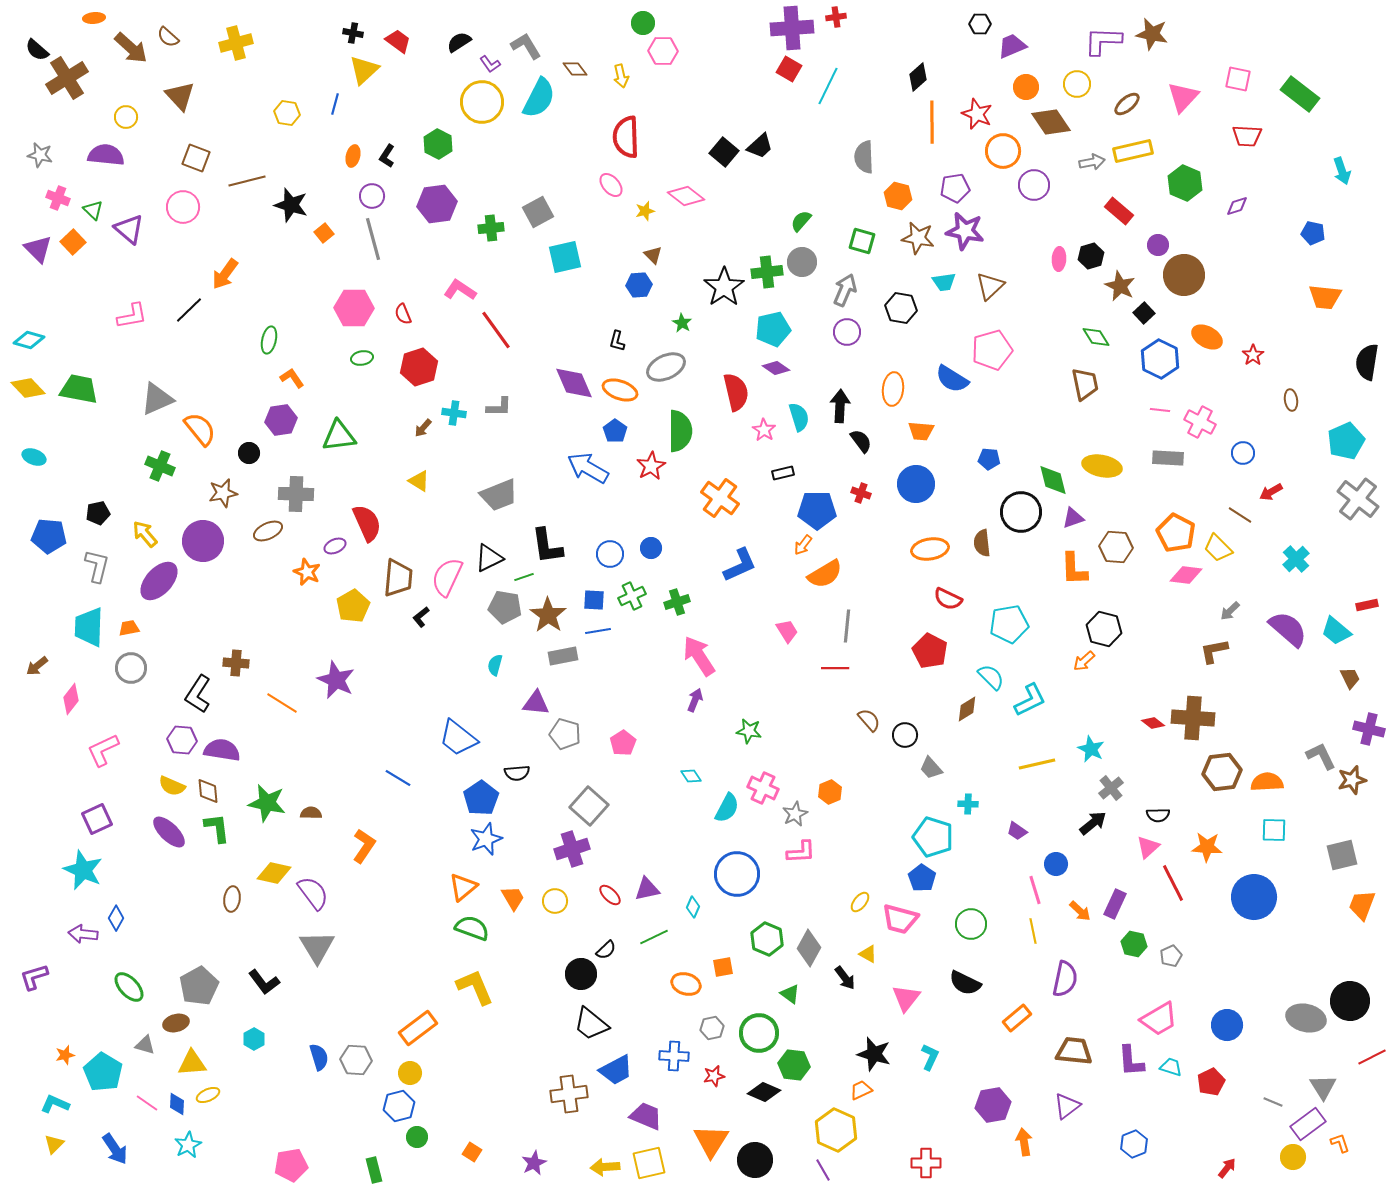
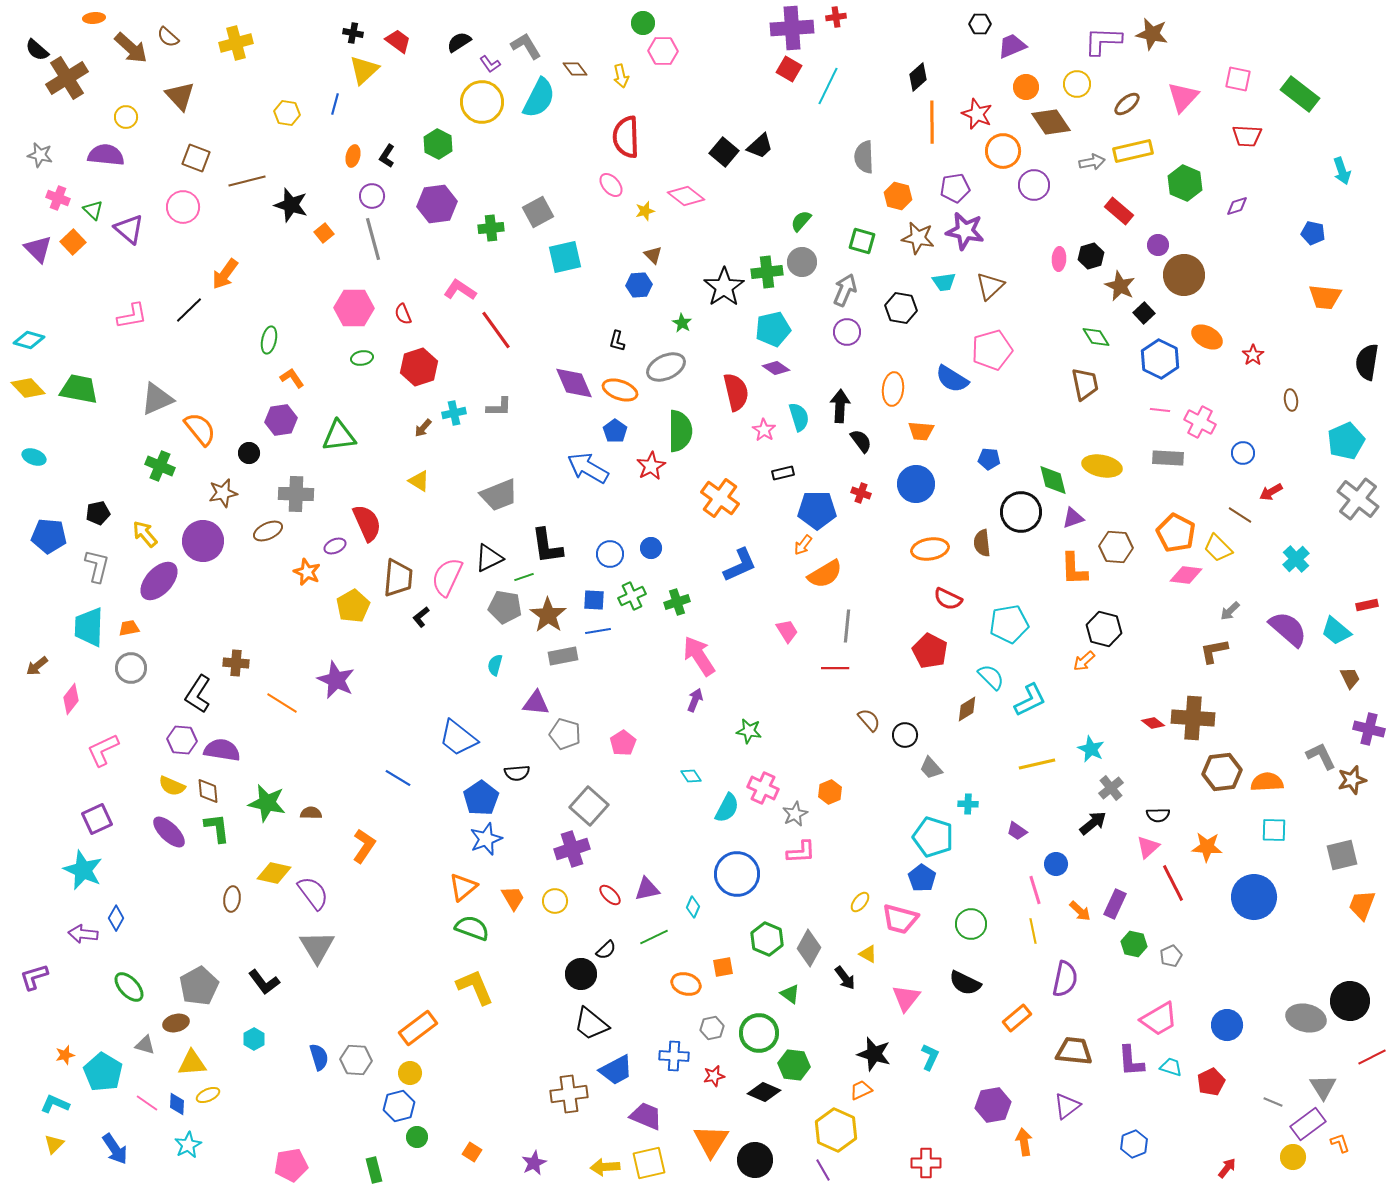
cyan cross at (454, 413): rotated 20 degrees counterclockwise
